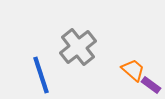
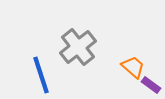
orange trapezoid: moved 3 px up
